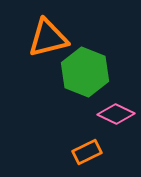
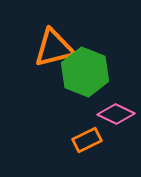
orange triangle: moved 6 px right, 10 px down
orange rectangle: moved 12 px up
